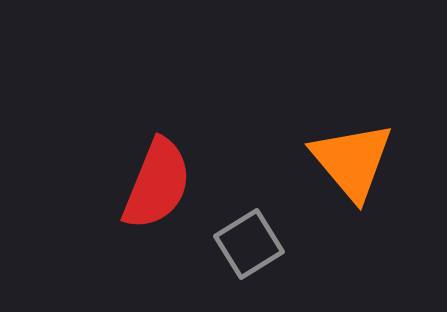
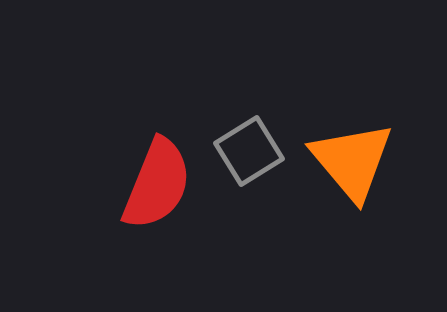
gray square: moved 93 px up
